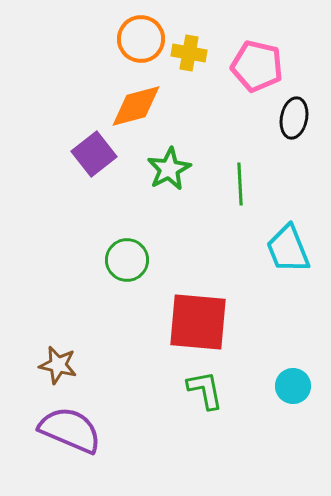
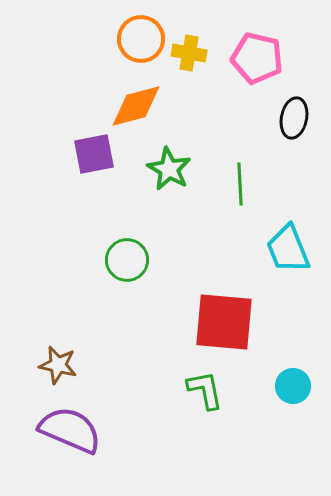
pink pentagon: moved 8 px up
purple square: rotated 27 degrees clockwise
green star: rotated 15 degrees counterclockwise
red square: moved 26 px right
